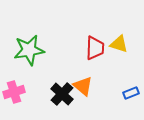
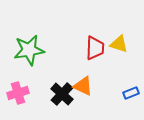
orange triangle: rotated 15 degrees counterclockwise
pink cross: moved 4 px right, 1 px down
